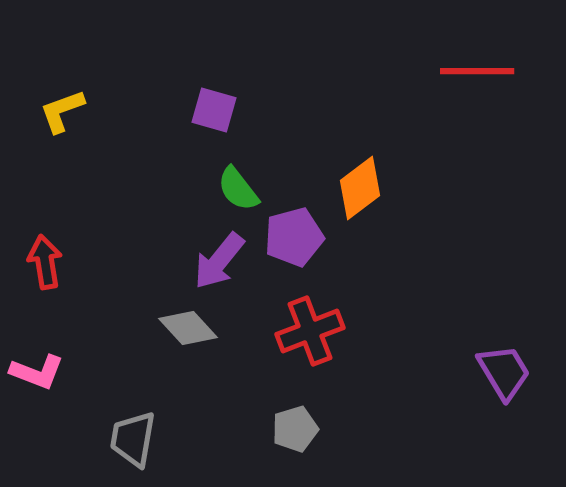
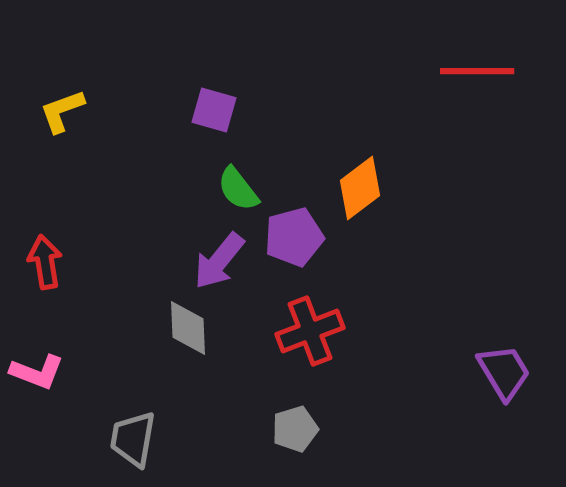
gray diamond: rotated 40 degrees clockwise
